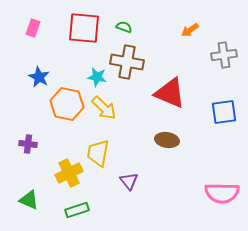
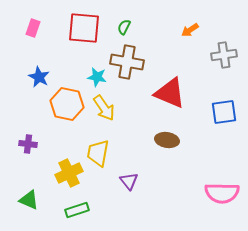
green semicircle: rotated 84 degrees counterclockwise
yellow arrow: rotated 12 degrees clockwise
